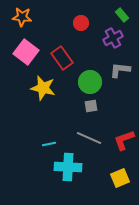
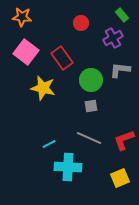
green circle: moved 1 px right, 2 px up
cyan line: rotated 16 degrees counterclockwise
